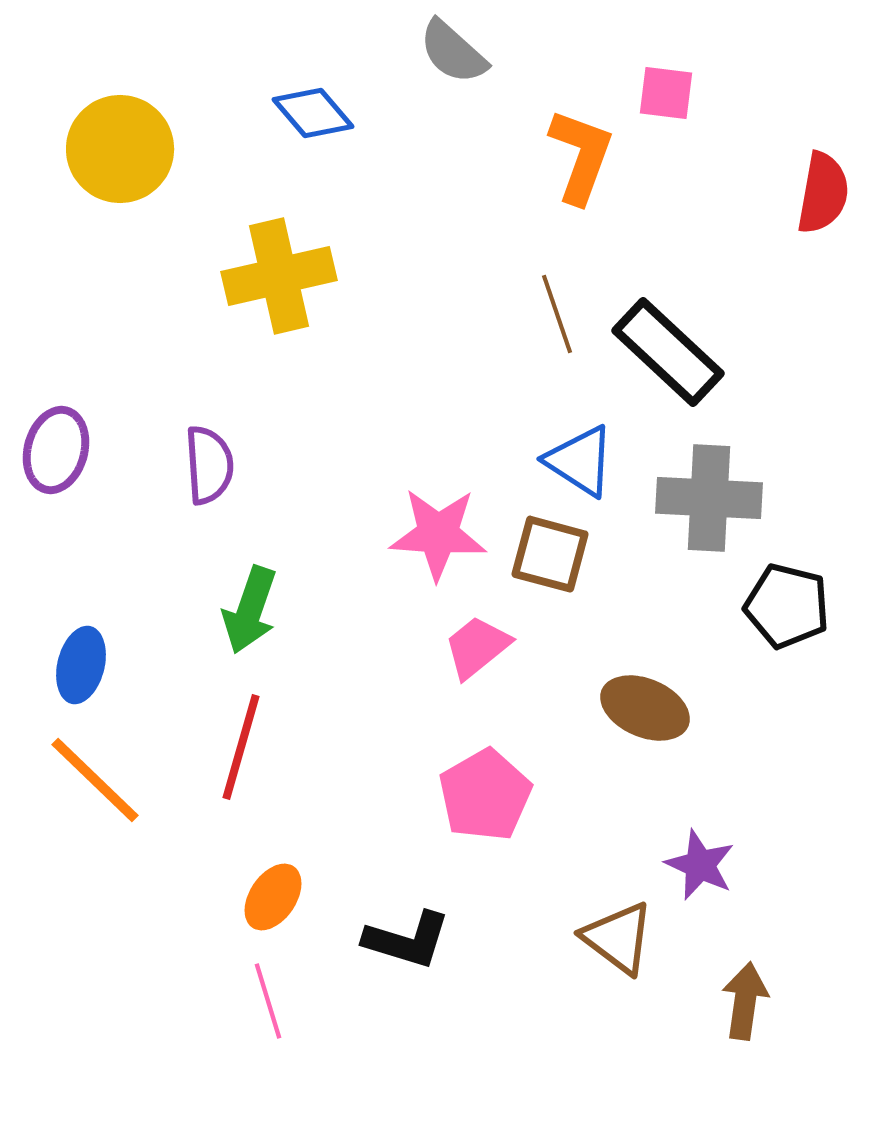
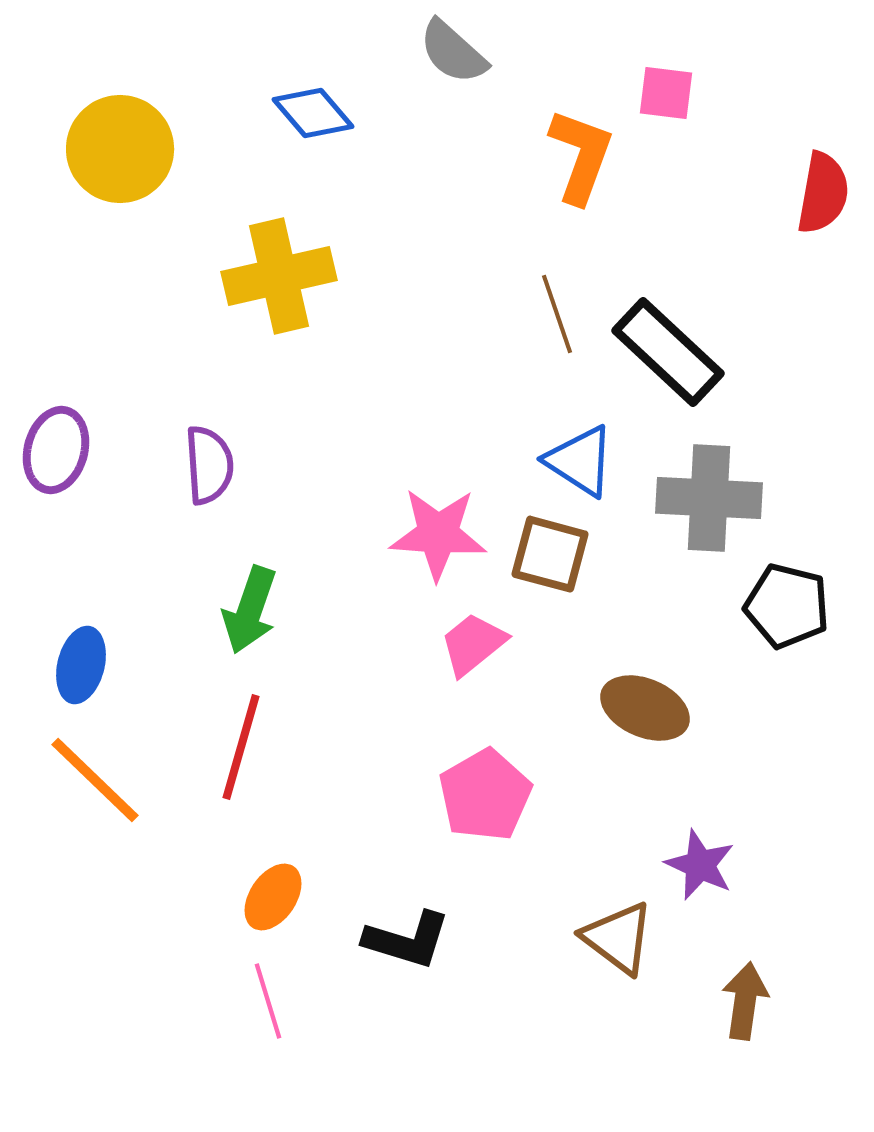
pink trapezoid: moved 4 px left, 3 px up
